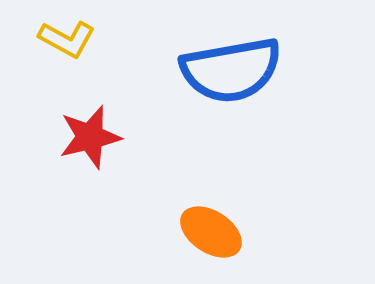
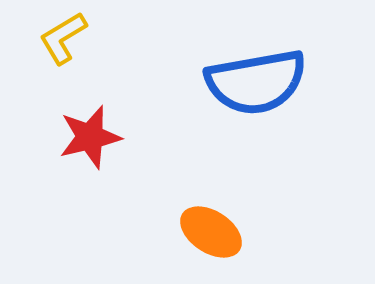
yellow L-shape: moved 4 px left, 1 px up; rotated 120 degrees clockwise
blue semicircle: moved 25 px right, 12 px down
